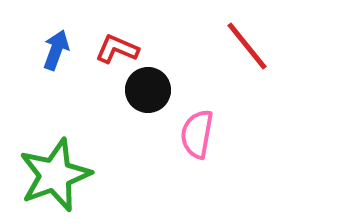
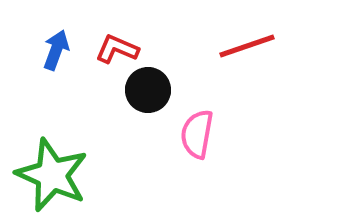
red line: rotated 70 degrees counterclockwise
green star: moved 3 px left; rotated 28 degrees counterclockwise
